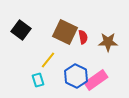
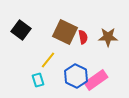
brown star: moved 5 px up
